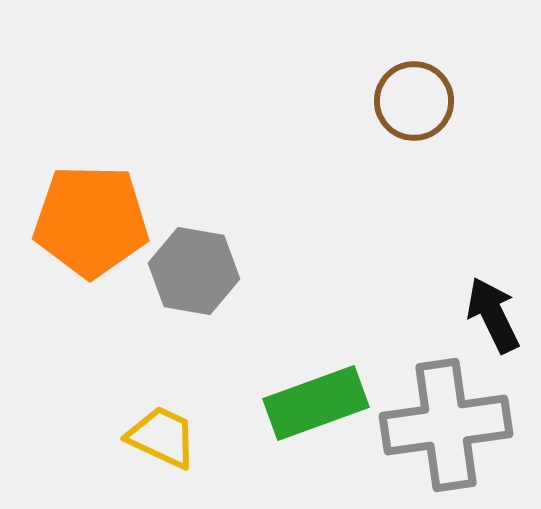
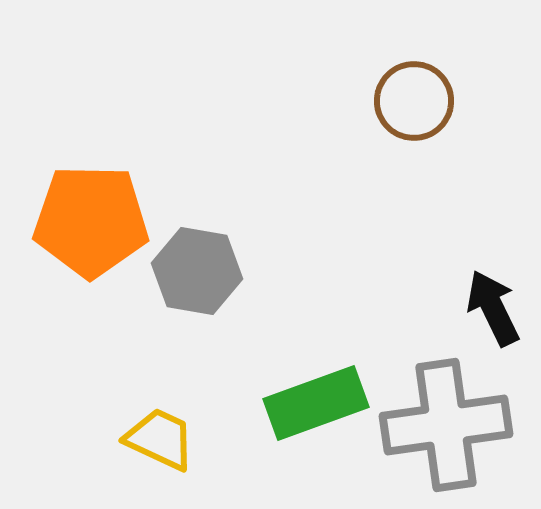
gray hexagon: moved 3 px right
black arrow: moved 7 px up
yellow trapezoid: moved 2 px left, 2 px down
